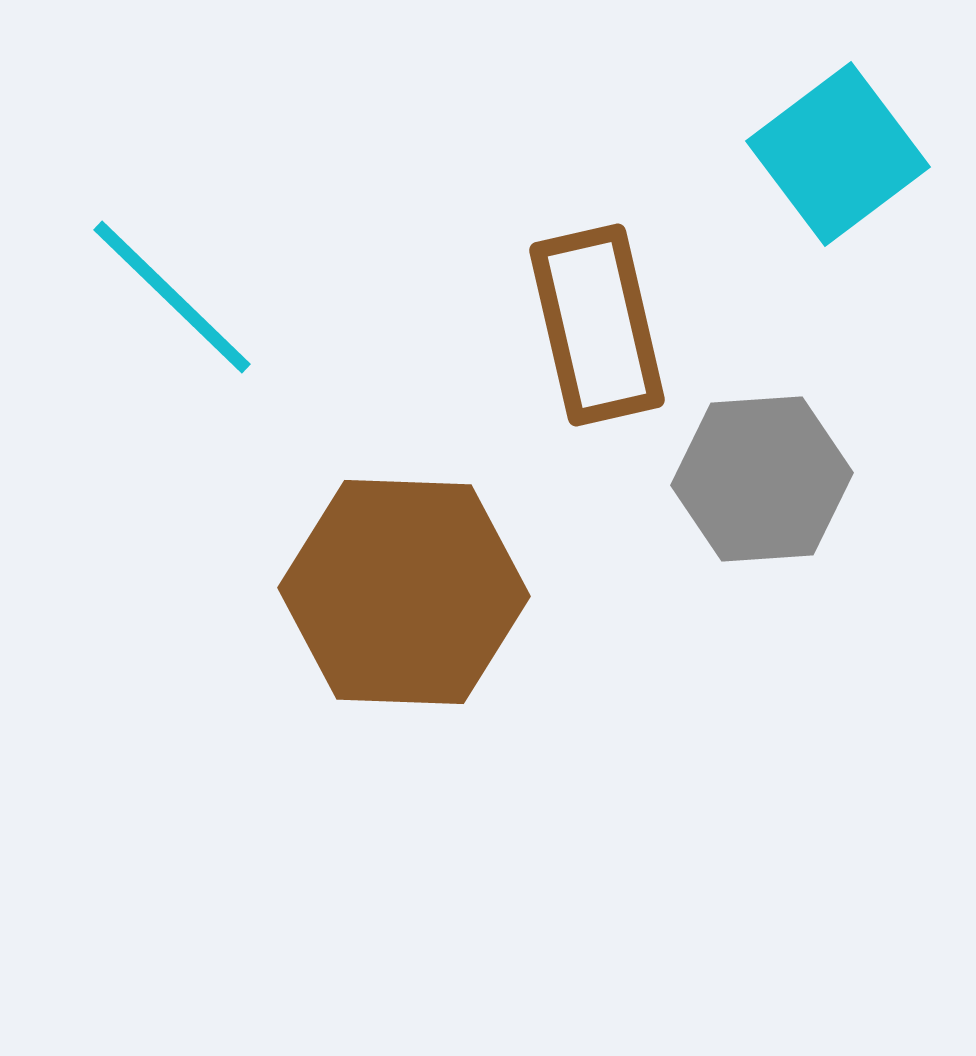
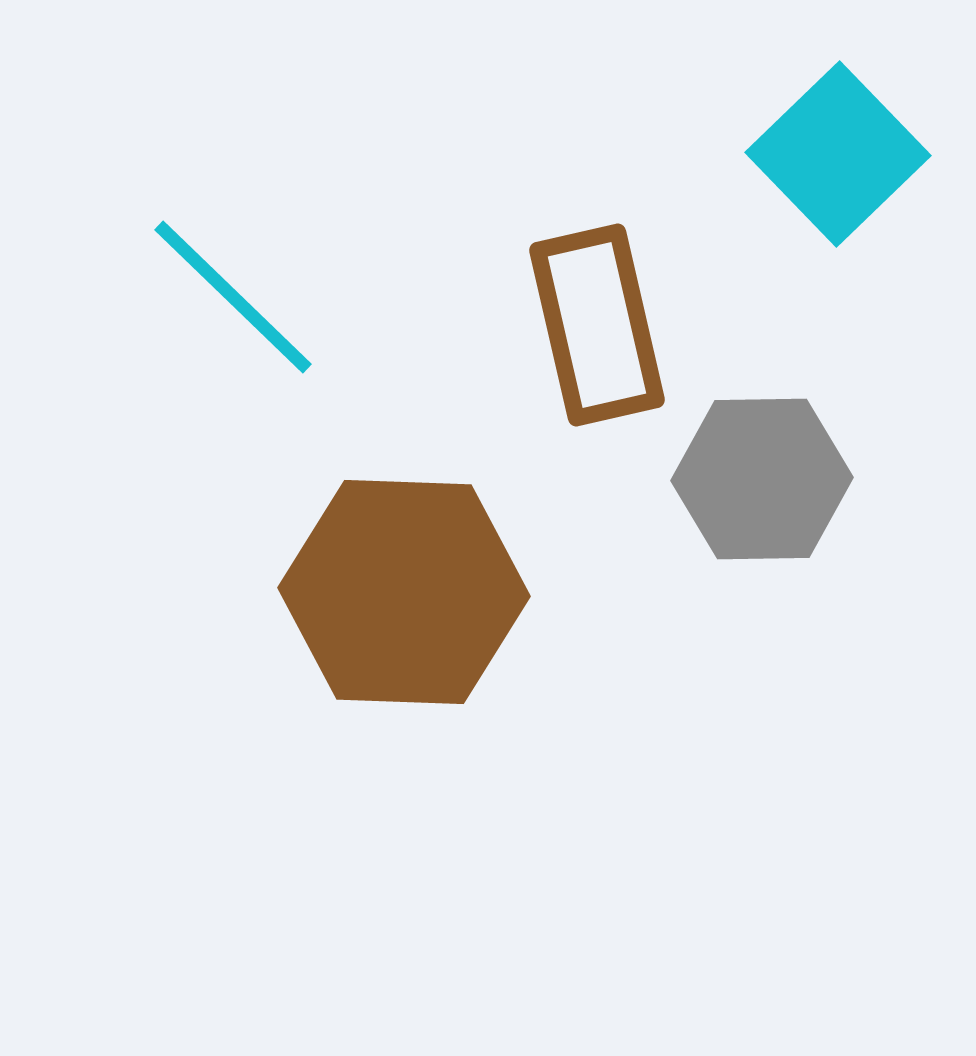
cyan square: rotated 7 degrees counterclockwise
cyan line: moved 61 px right
gray hexagon: rotated 3 degrees clockwise
